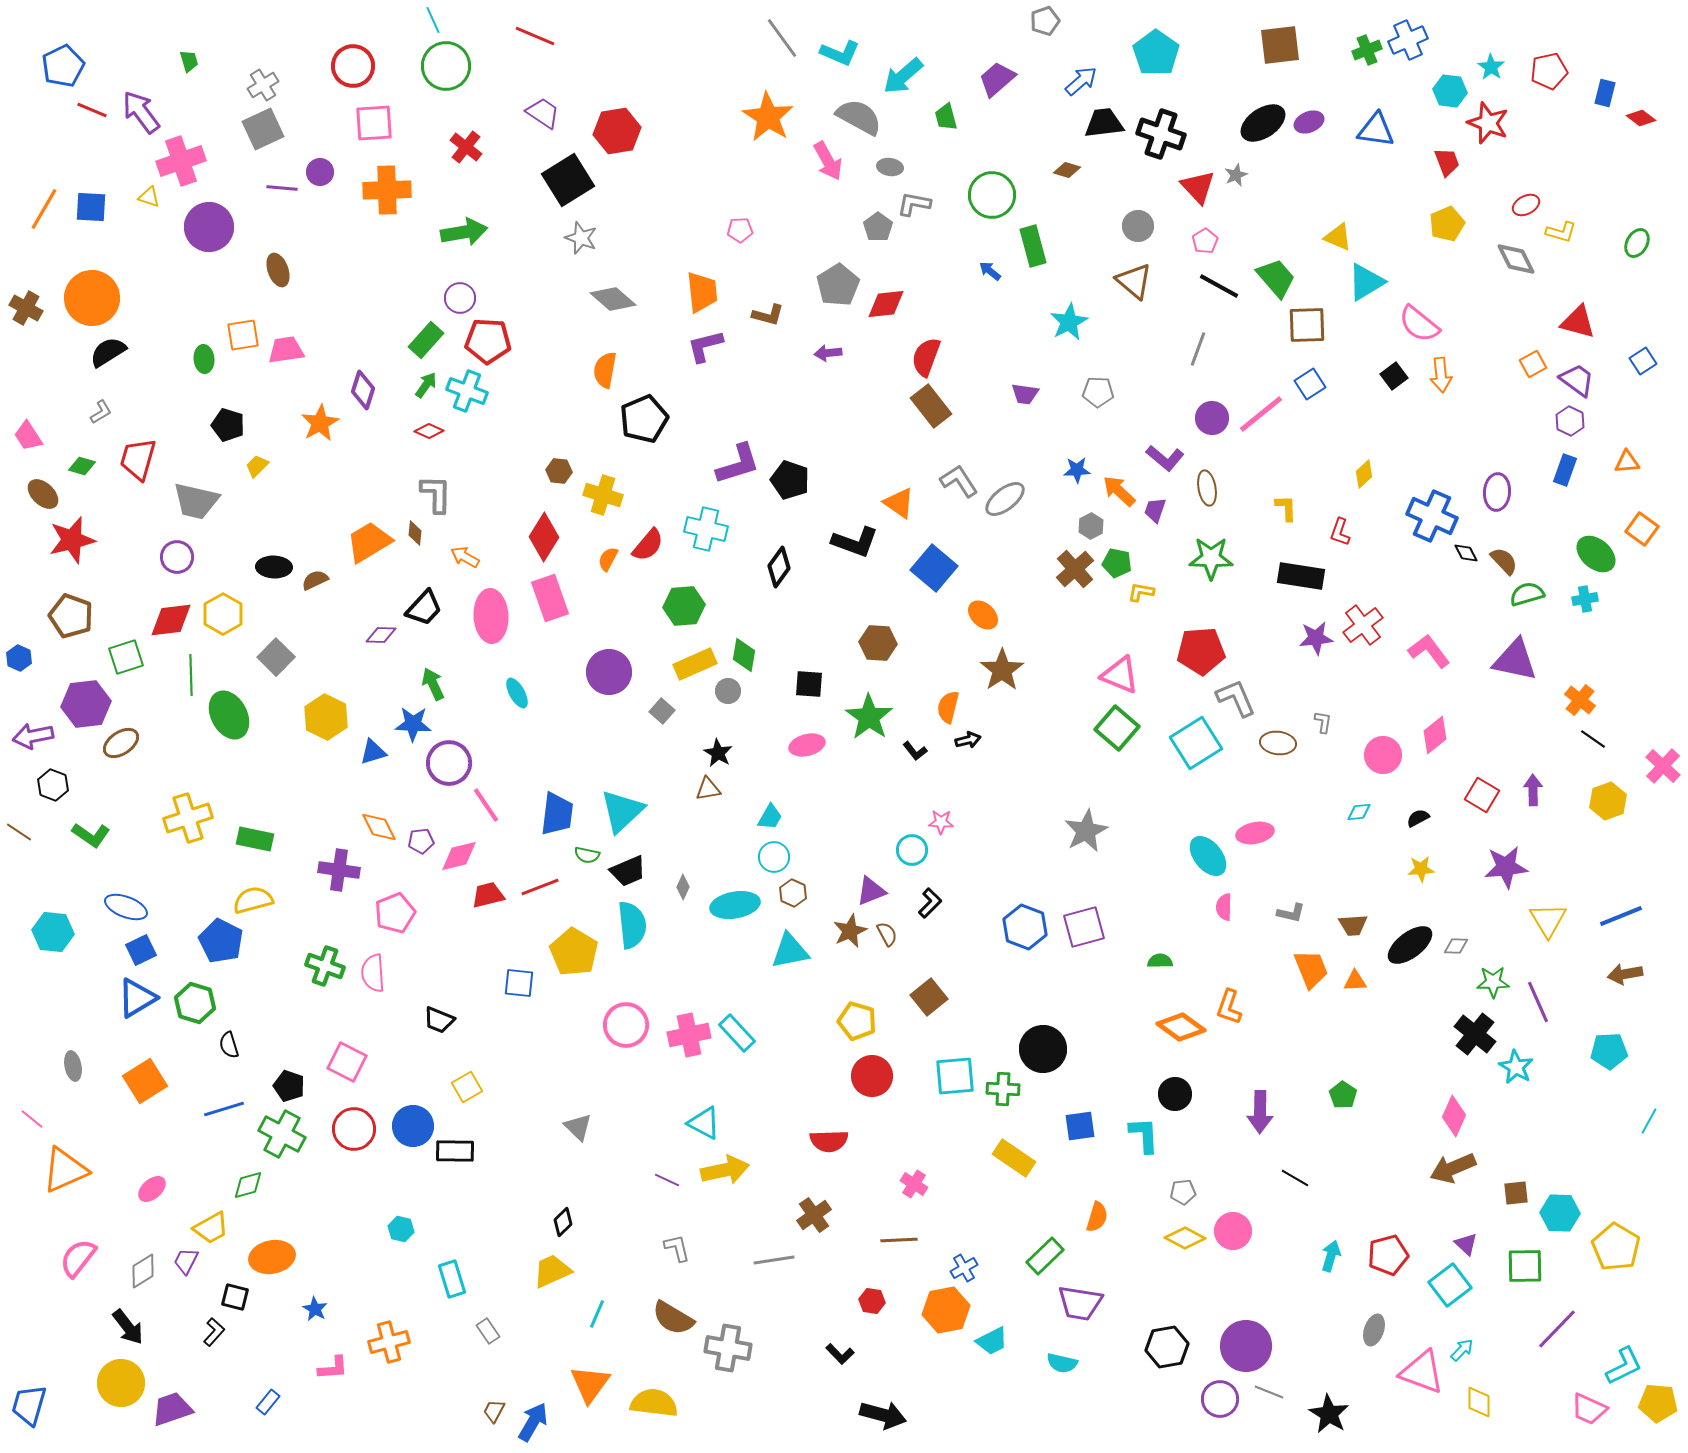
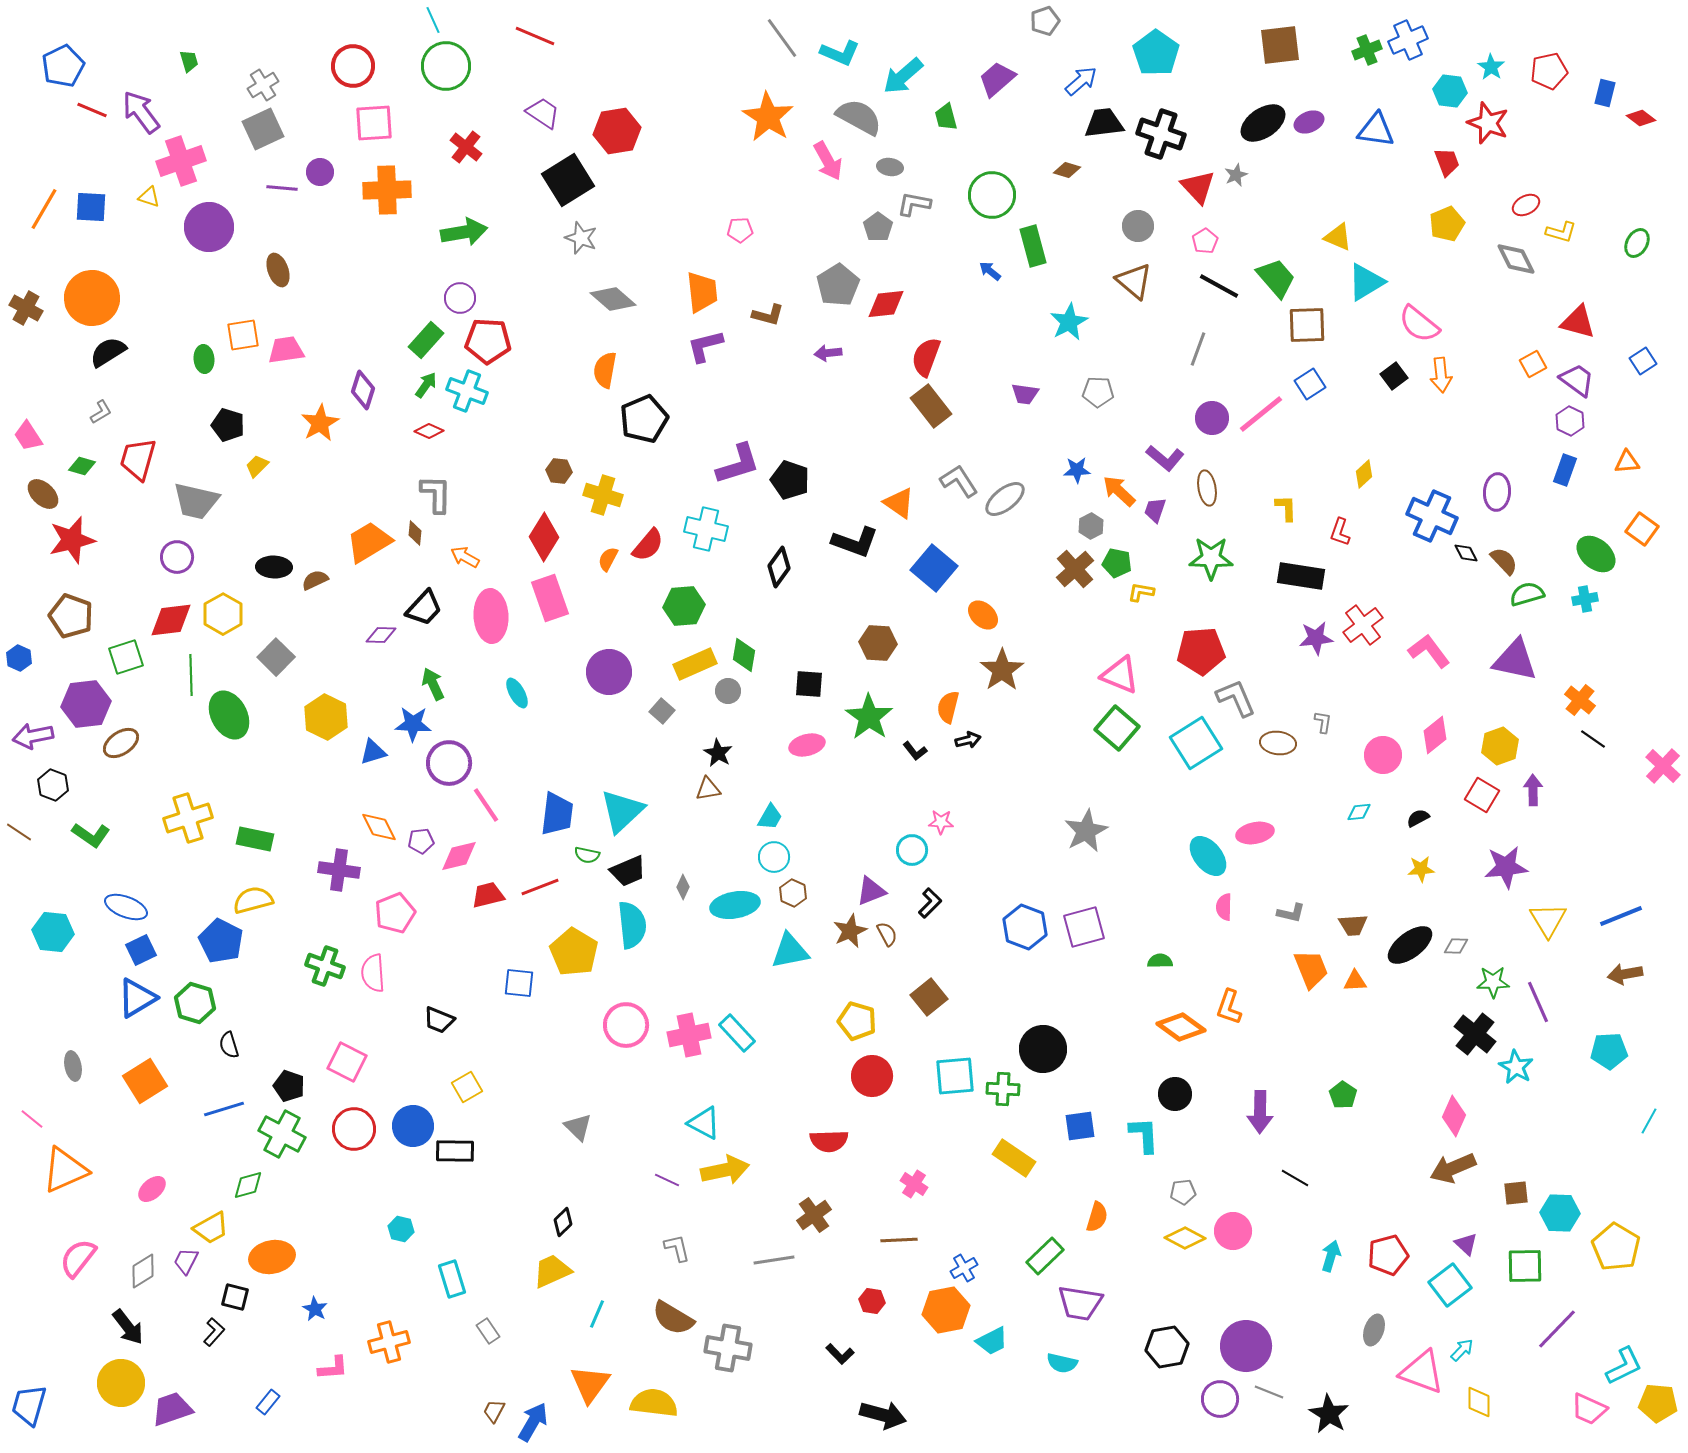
yellow hexagon at (1608, 801): moved 108 px left, 55 px up
